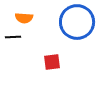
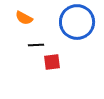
orange semicircle: rotated 24 degrees clockwise
black line: moved 23 px right, 8 px down
